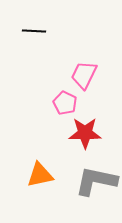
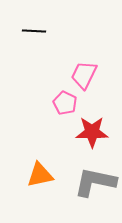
red star: moved 7 px right, 1 px up
gray L-shape: moved 1 px left, 1 px down
